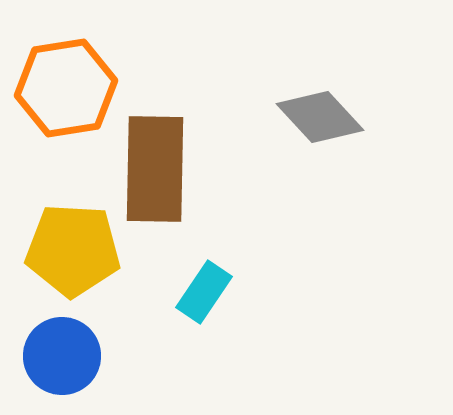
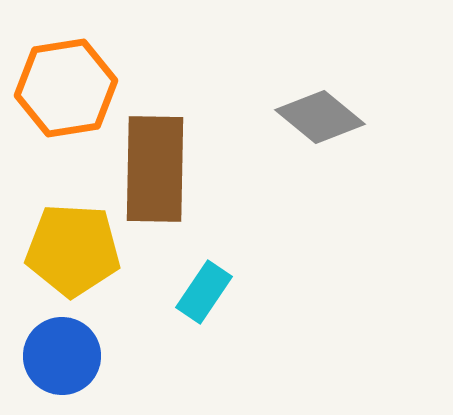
gray diamond: rotated 8 degrees counterclockwise
